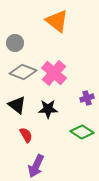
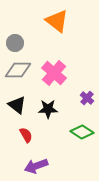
gray diamond: moved 5 px left, 2 px up; rotated 20 degrees counterclockwise
purple cross: rotated 32 degrees counterclockwise
purple arrow: rotated 45 degrees clockwise
